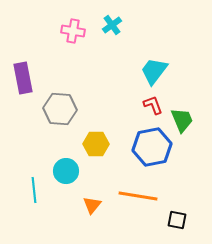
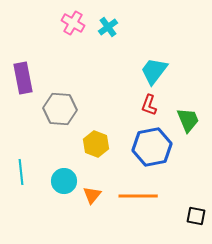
cyan cross: moved 4 px left, 2 px down
pink cross: moved 8 px up; rotated 20 degrees clockwise
red L-shape: moved 4 px left; rotated 140 degrees counterclockwise
green trapezoid: moved 6 px right
yellow hexagon: rotated 20 degrees clockwise
cyan circle: moved 2 px left, 10 px down
cyan line: moved 13 px left, 18 px up
orange line: rotated 9 degrees counterclockwise
orange triangle: moved 10 px up
black square: moved 19 px right, 4 px up
